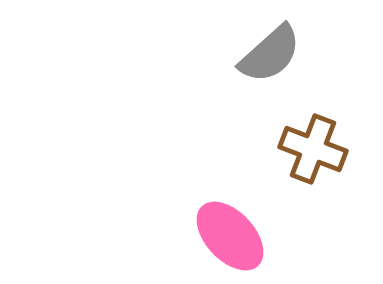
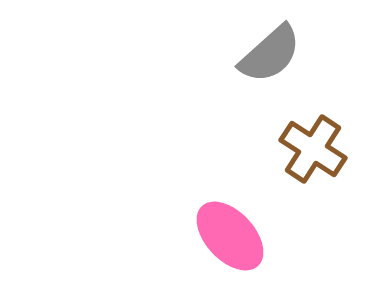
brown cross: rotated 12 degrees clockwise
